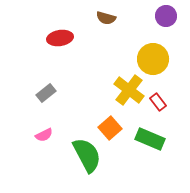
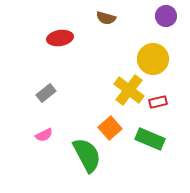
red rectangle: rotated 66 degrees counterclockwise
